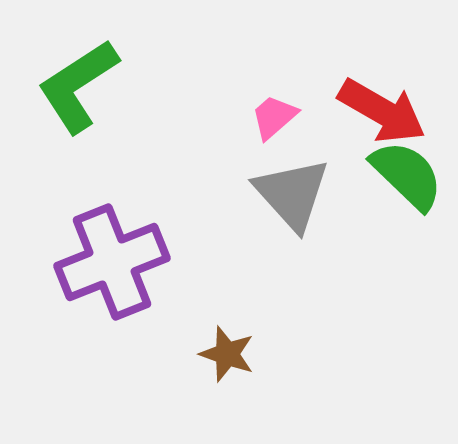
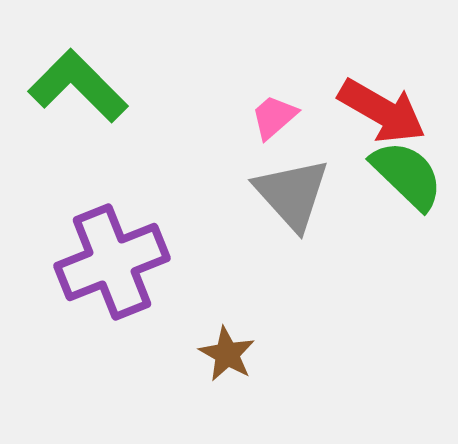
green L-shape: rotated 78 degrees clockwise
brown star: rotated 10 degrees clockwise
